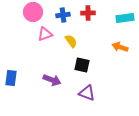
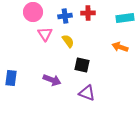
blue cross: moved 2 px right, 1 px down
pink triangle: rotated 42 degrees counterclockwise
yellow semicircle: moved 3 px left
